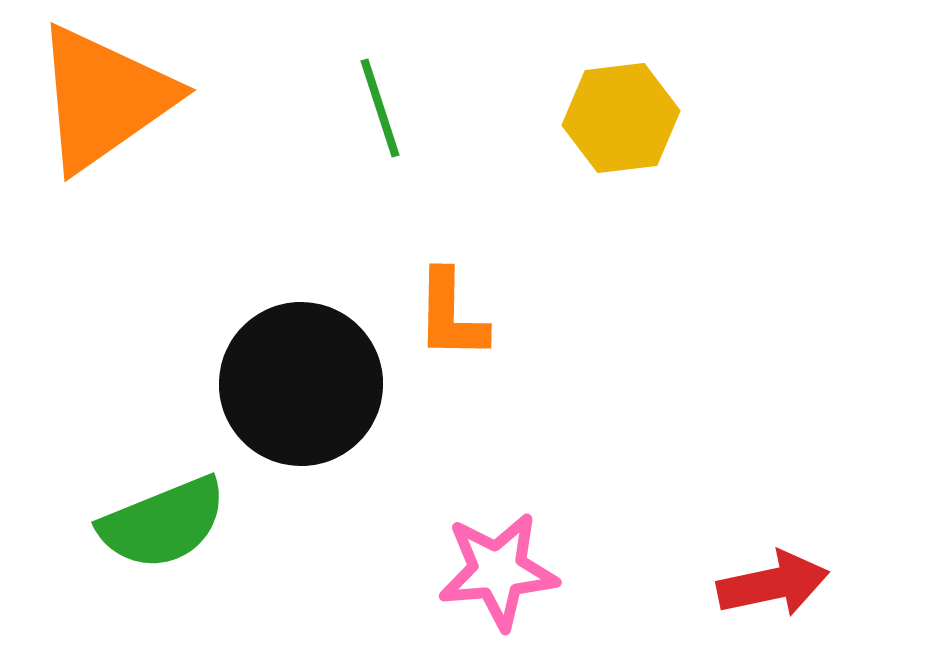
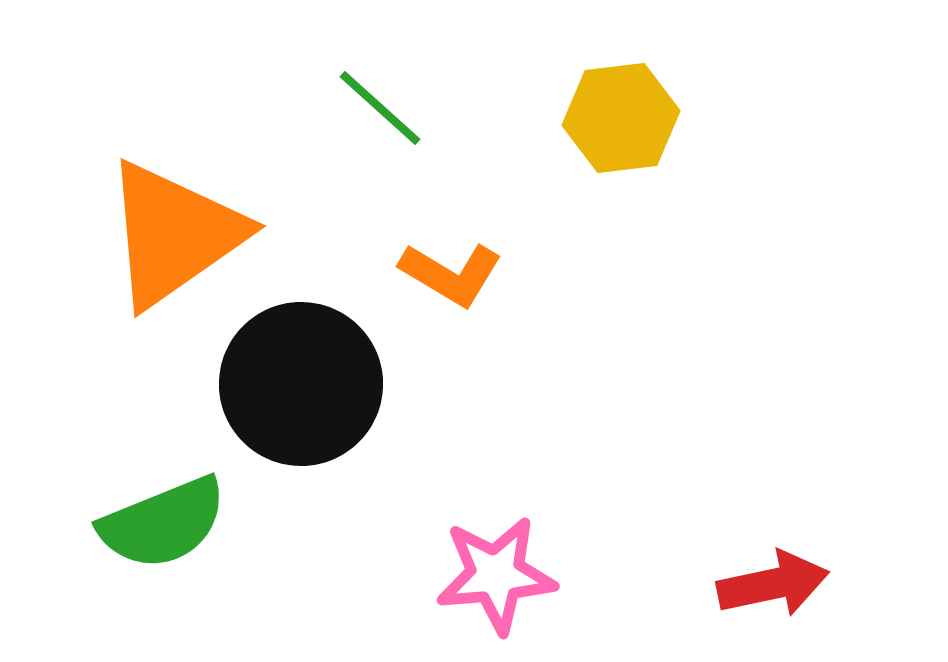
orange triangle: moved 70 px right, 136 px down
green line: rotated 30 degrees counterclockwise
orange L-shape: moved 41 px up; rotated 60 degrees counterclockwise
pink star: moved 2 px left, 4 px down
